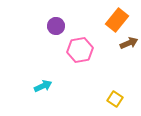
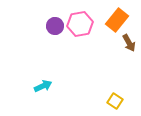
purple circle: moved 1 px left
brown arrow: rotated 84 degrees clockwise
pink hexagon: moved 26 px up
yellow square: moved 2 px down
